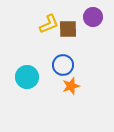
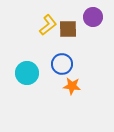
yellow L-shape: moved 1 px left, 1 px down; rotated 15 degrees counterclockwise
blue circle: moved 1 px left, 1 px up
cyan circle: moved 4 px up
orange star: moved 1 px right; rotated 24 degrees clockwise
